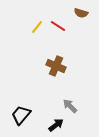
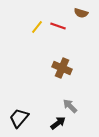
red line: rotated 14 degrees counterclockwise
brown cross: moved 6 px right, 2 px down
black trapezoid: moved 2 px left, 3 px down
black arrow: moved 2 px right, 2 px up
